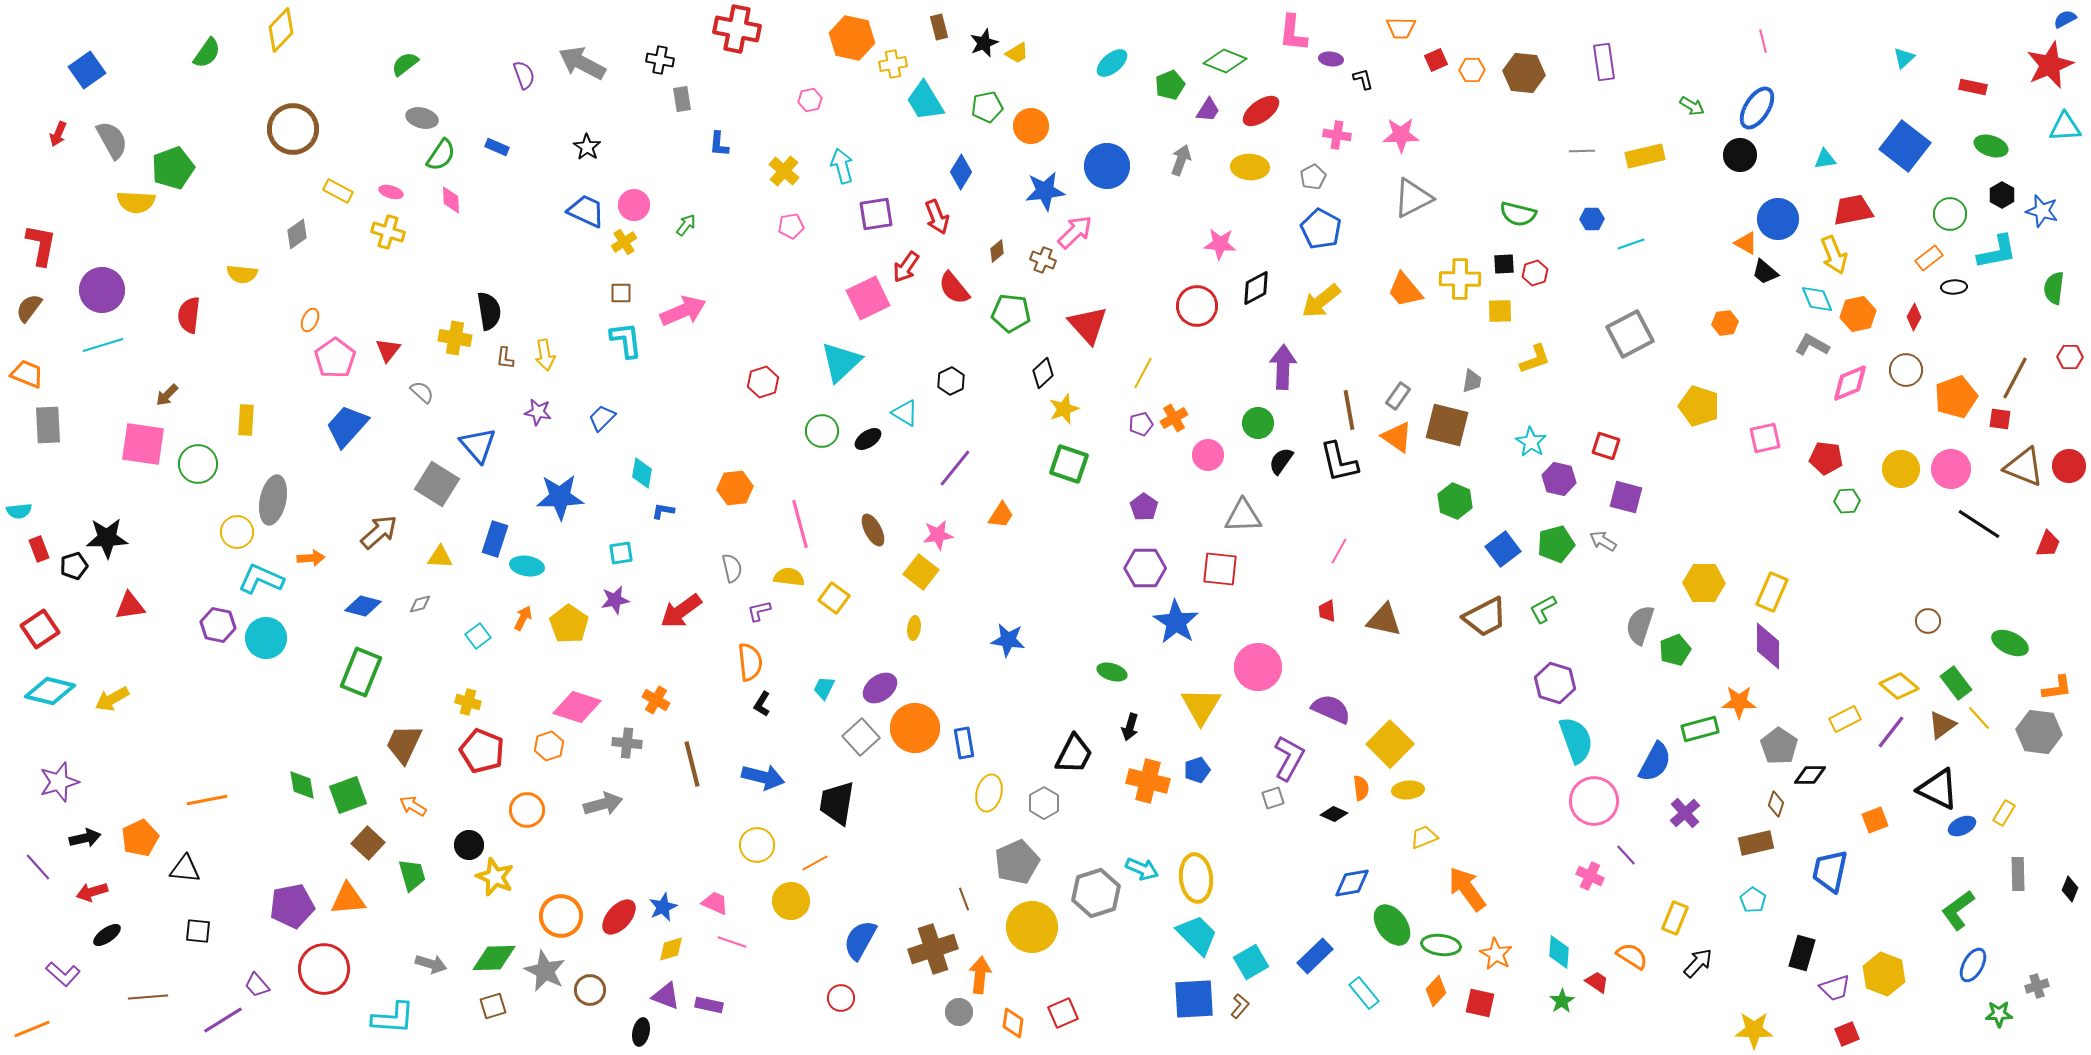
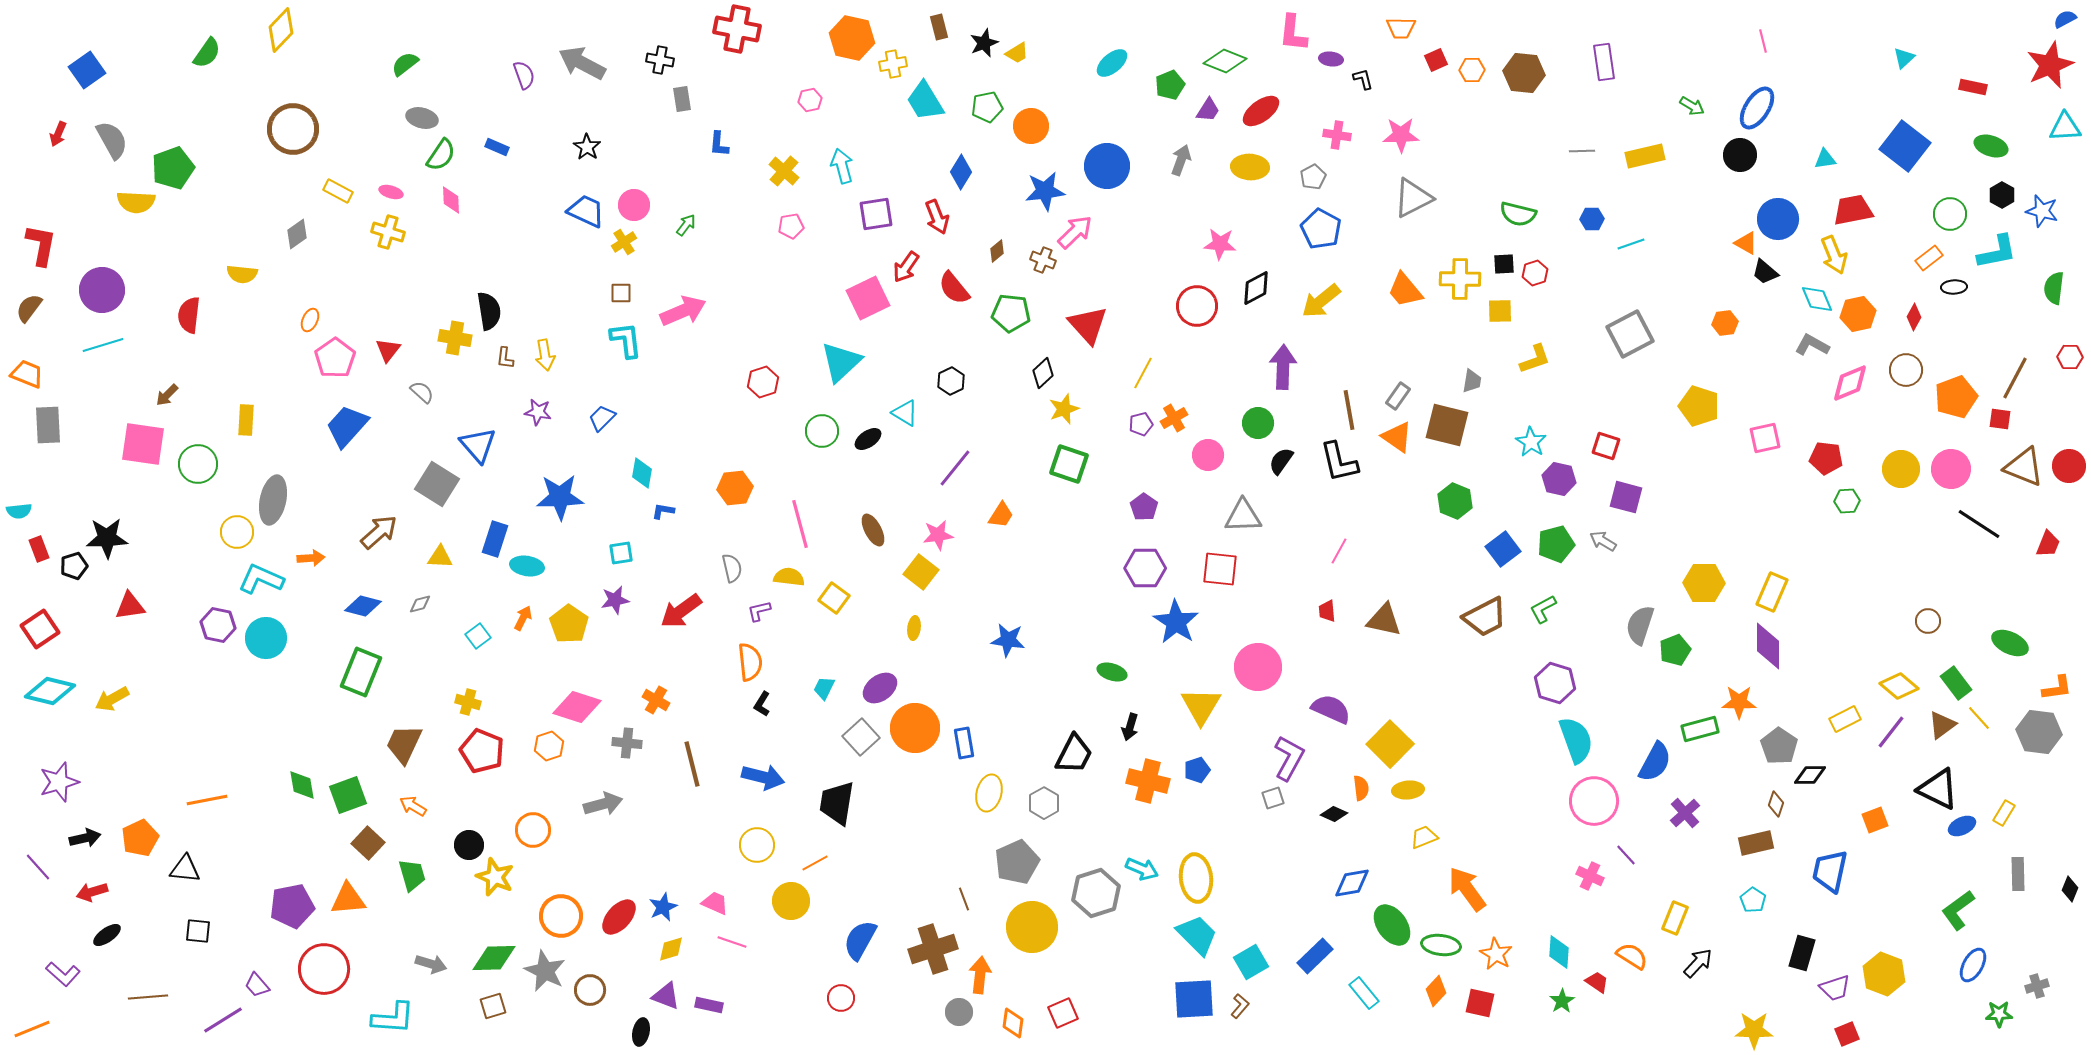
orange circle at (527, 810): moved 6 px right, 20 px down
